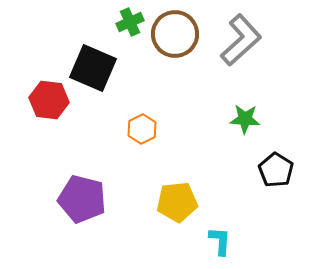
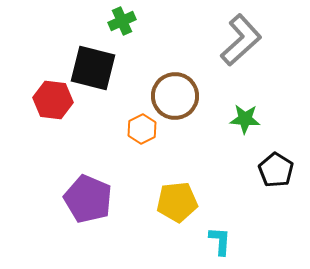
green cross: moved 8 px left, 1 px up
brown circle: moved 62 px down
black square: rotated 9 degrees counterclockwise
red hexagon: moved 4 px right
purple pentagon: moved 6 px right; rotated 9 degrees clockwise
